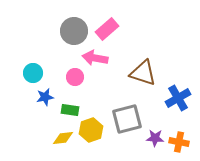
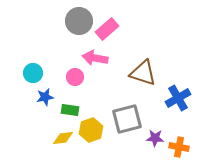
gray circle: moved 5 px right, 10 px up
orange cross: moved 5 px down
